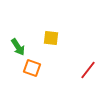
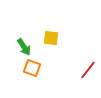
green arrow: moved 6 px right
